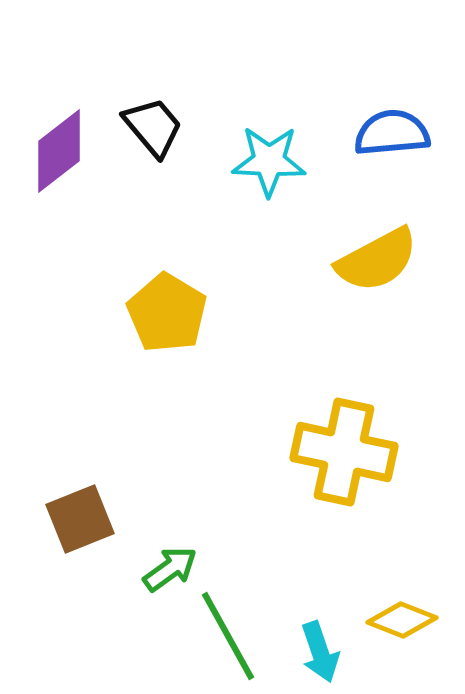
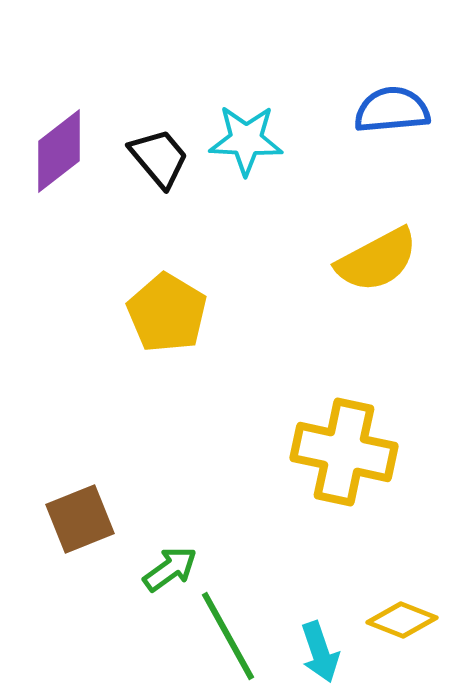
black trapezoid: moved 6 px right, 31 px down
blue semicircle: moved 23 px up
cyan star: moved 23 px left, 21 px up
